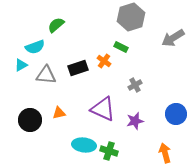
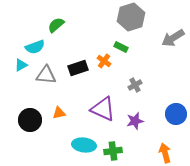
green cross: moved 4 px right; rotated 24 degrees counterclockwise
